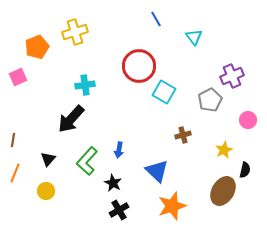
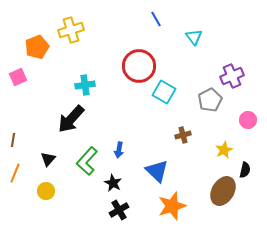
yellow cross: moved 4 px left, 2 px up
